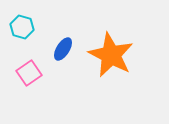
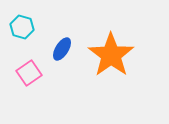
blue ellipse: moved 1 px left
orange star: rotated 9 degrees clockwise
